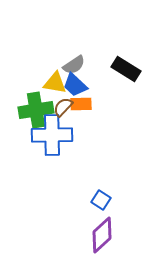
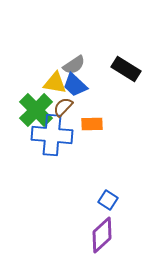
orange rectangle: moved 11 px right, 20 px down
green cross: rotated 36 degrees counterclockwise
blue cross: rotated 6 degrees clockwise
blue square: moved 7 px right
